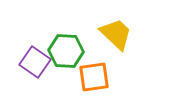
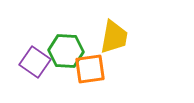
yellow trapezoid: moved 2 px left, 3 px down; rotated 57 degrees clockwise
orange square: moved 4 px left, 8 px up
